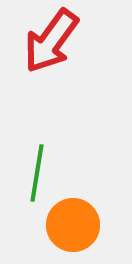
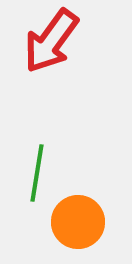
orange circle: moved 5 px right, 3 px up
